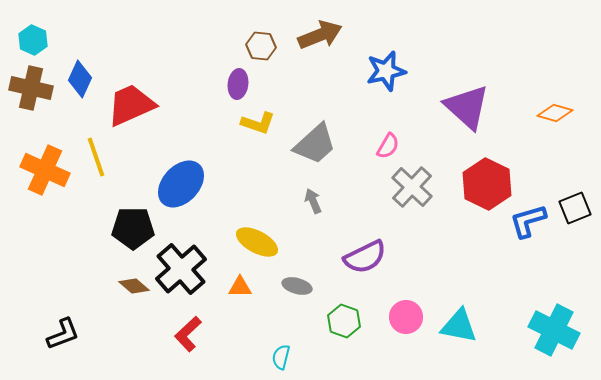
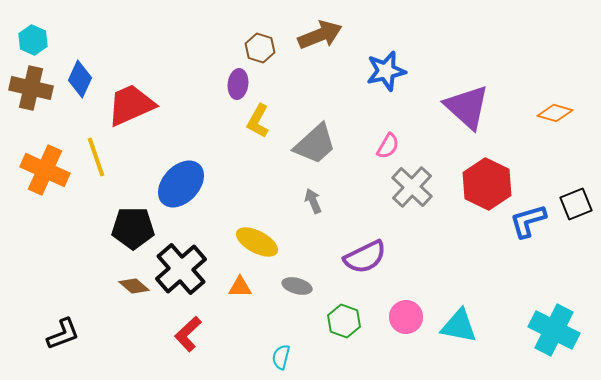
brown hexagon: moved 1 px left, 2 px down; rotated 12 degrees clockwise
yellow L-shape: moved 2 px up; rotated 100 degrees clockwise
black square: moved 1 px right, 4 px up
